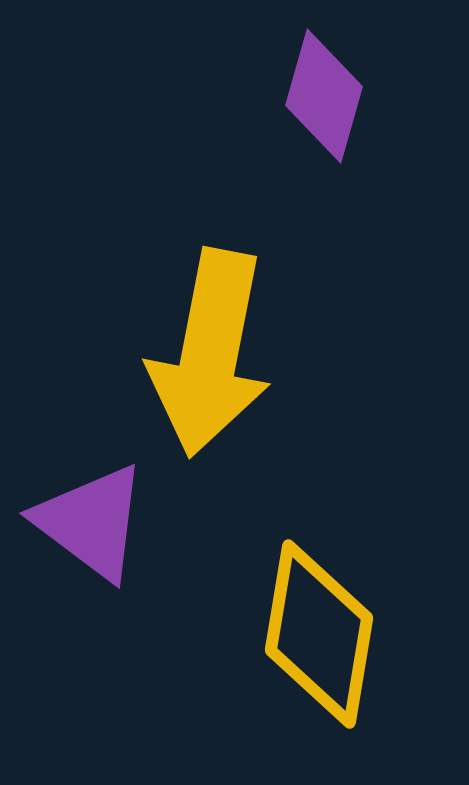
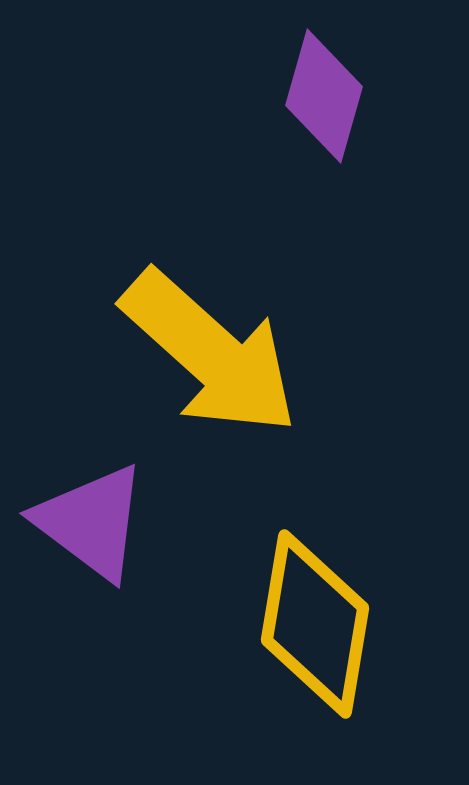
yellow arrow: rotated 59 degrees counterclockwise
yellow diamond: moved 4 px left, 10 px up
